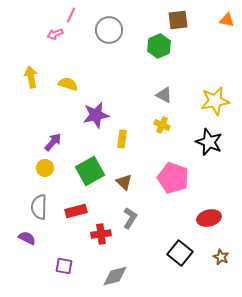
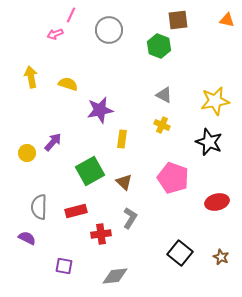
green hexagon: rotated 15 degrees counterclockwise
purple star: moved 4 px right, 5 px up
yellow circle: moved 18 px left, 15 px up
red ellipse: moved 8 px right, 16 px up
gray diamond: rotated 8 degrees clockwise
